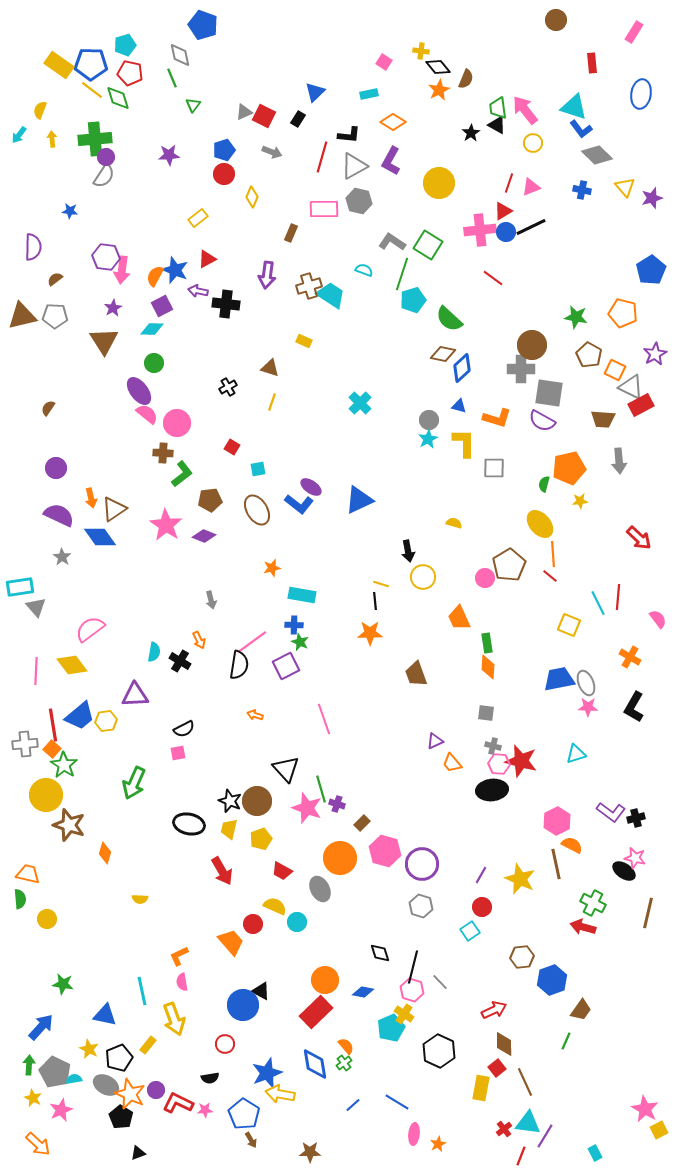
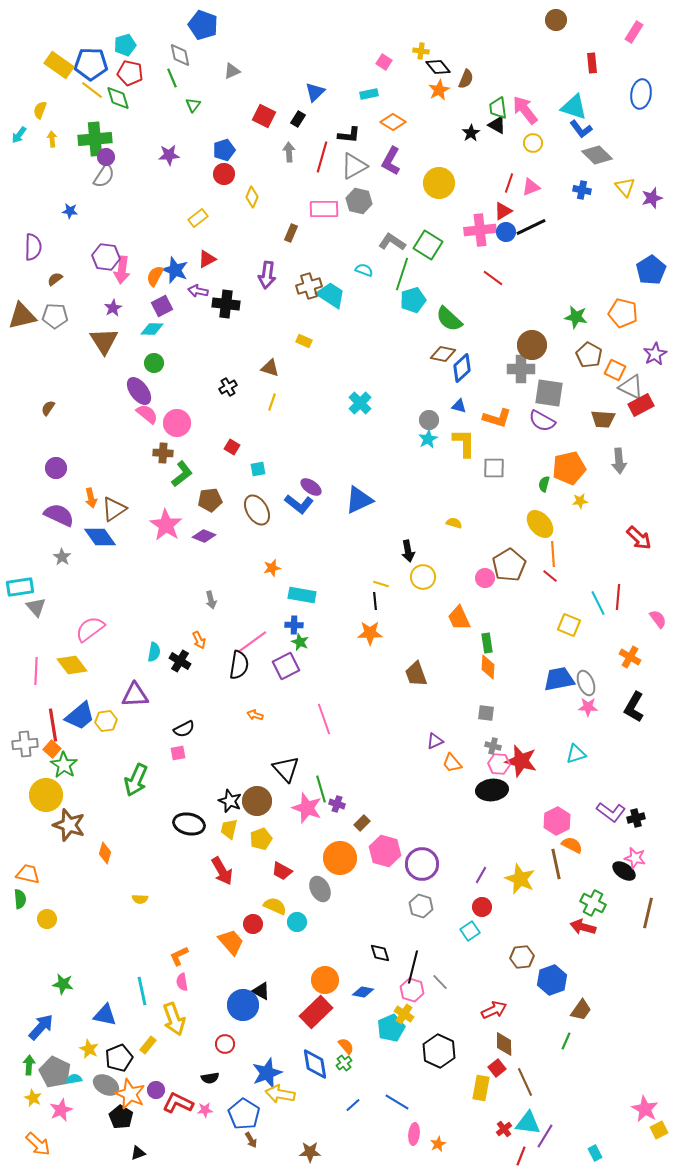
gray triangle at (244, 112): moved 12 px left, 41 px up
gray arrow at (272, 152): moved 17 px right; rotated 114 degrees counterclockwise
green arrow at (134, 783): moved 2 px right, 3 px up
